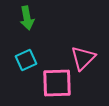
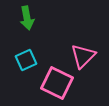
pink triangle: moved 2 px up
pink square: rotated 28 degrees clockwise
